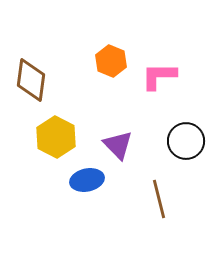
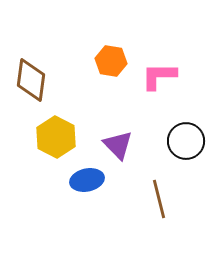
orange hexagon: rotated 12 degrees counterclockwise
